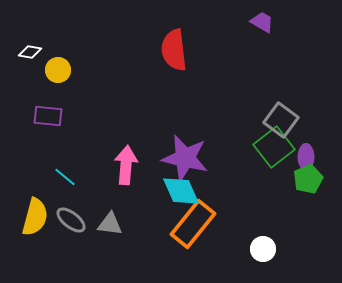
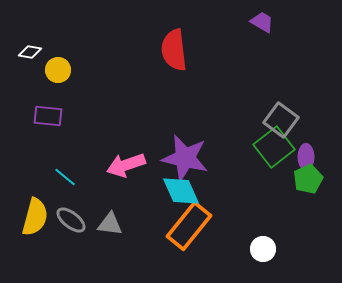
pink arrow: rotated 114 degrees counterclockwise
orange rectangle: moved 4 px left, 2 px down
